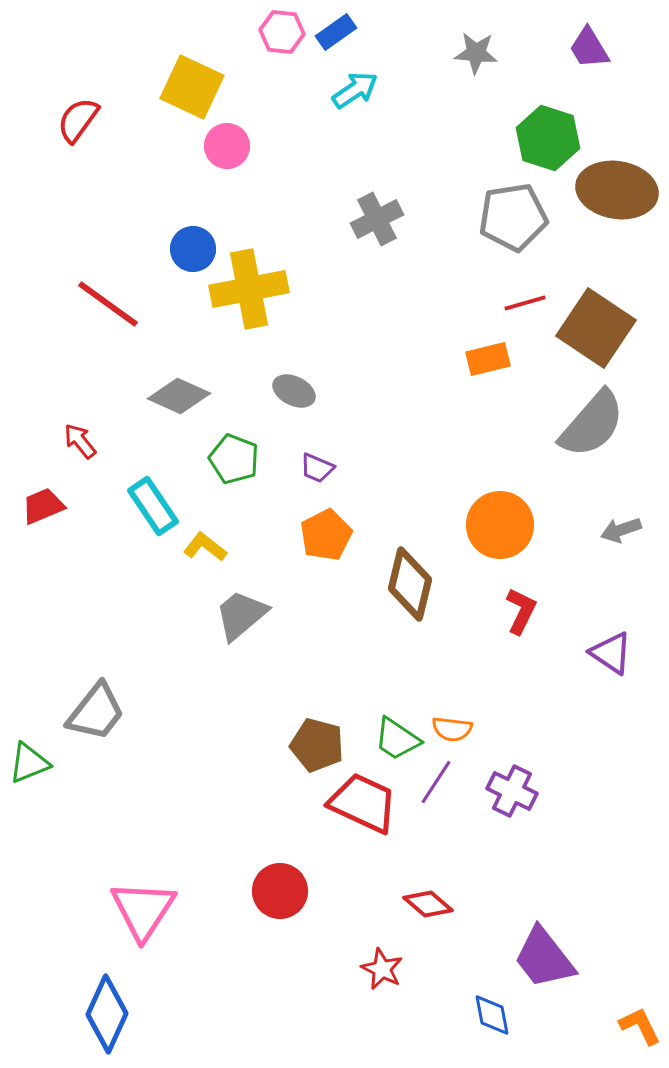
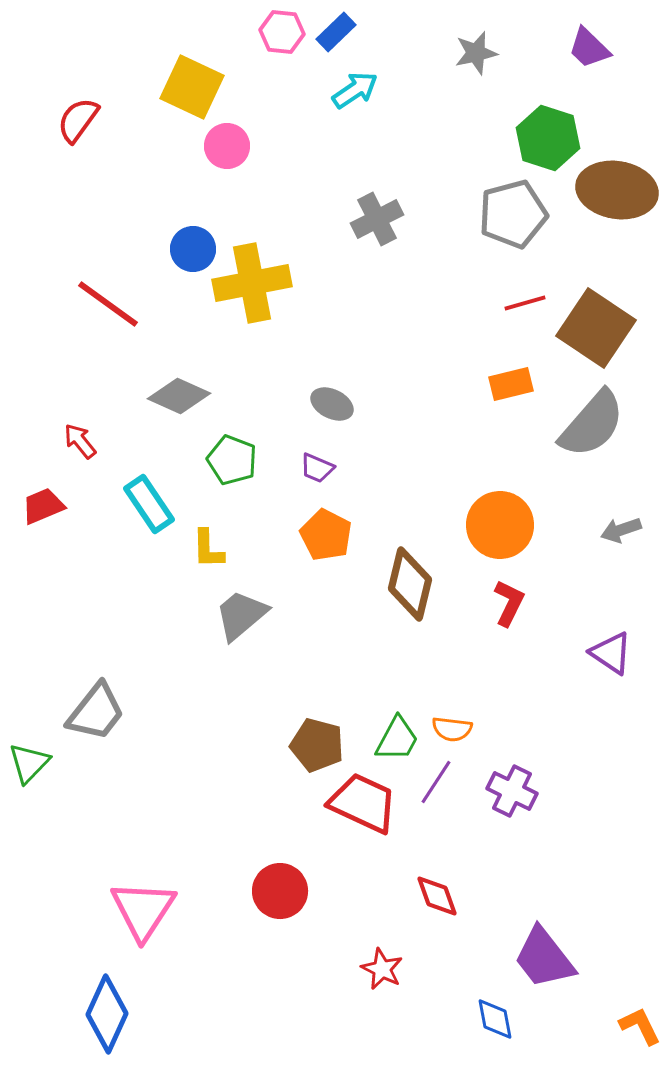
blue rectangle at (336, 32): rotated 9 degrees counterclockwise
purple trapezoid at (589, 48): rotated 15 degrees counterclockwise
gray star at (476, 53): rotated 18 degrees counterclockwise
gray pentagon at (513, 217): moved 3 px up; rotated 6 degrees counterclockwise
yellow cross at (249, 289): moved 3 px right, 6 px up
orange rectangle at (488, 359): moved 23 px right, 25 px down
gray ellipse at (294, 391): moved 38 px right, 13 px down
green pentagon at (234, 459): moved 2 px left, 1 px down
cyan rectangle at (153, 506): moved 4 px left, 2 px up
orange pentagon at (326, 535): rotated 18 degrees counterclockwise
yellow L-shape at (205, 547): moved 3 px right, 2 px down; rotated 129 degrees counterclockwise
red L-shape at (521, 611): moved 12 px left, 8 px up
green trapezoid at (397, 739): rotated 96 degrees counterclockwise
green triangle at (29, 763): rotated 24 degrees counterclockwise
red diamond at (428, 904): moved 9 px right, 8 px up; rotated 30 degrees clockwise
blue diamond at (492, 1015): moved 3 px right, 4 px down
